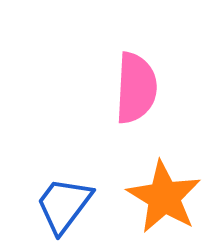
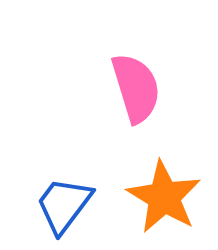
pink semicircle: rotated 20 degrees counterclockwise
